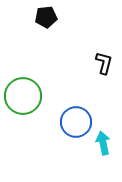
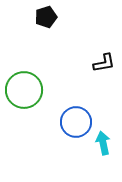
black pentagon: rotated 10 degrees counterclockwise
black L-shape: rotated 65 degrees clockwise
green circle: moved 1 px right, 6 px up
